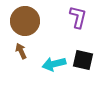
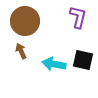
cyan arrow: rotated 25 degrees clockwise
